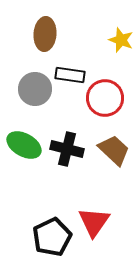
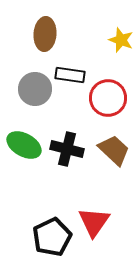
red circle: moved 3 px right
